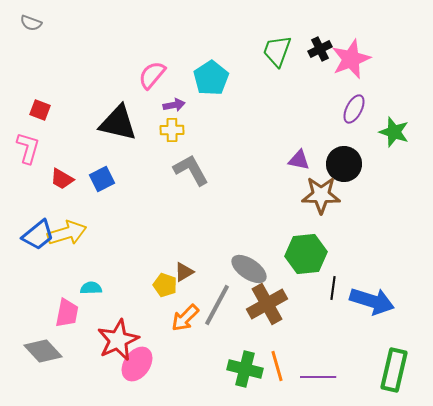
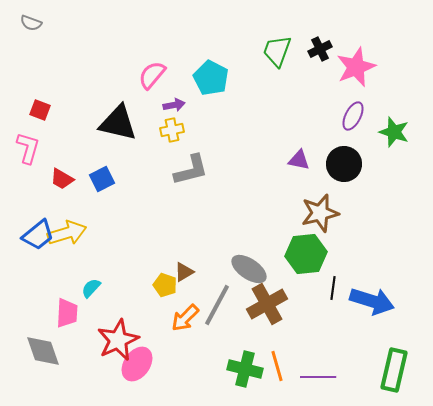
pink star: moved 5 px right, 8 px down
cyan pentagon: rotated 12 degrees counterclockwise
purple ellipse: moved 1 px left, 7 px down
yellow cross: rotated 10 degrees counterclockwise
gray L-shape: rotated 105 degrees clockwise
brown star: moved 1 px left, 18 px down; rotated 15 degrees counterclockwise
cyan semicircle: rotated 45 degrees counterclockwise
pink trapezoid: rotated 8 degrees counterclockwise
gray diamond: rotated 24 degrees clockwise
